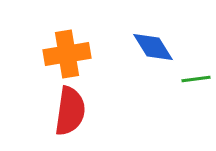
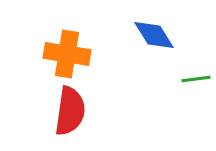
blue diamond: moved 1 px right, 12 px up
orange cross: rotated 18 degrees clockwise
